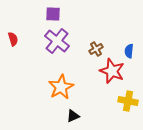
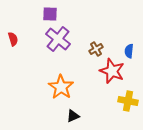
purple square: moved 3 px left
purple cross: moved 1 px right, 2 px up
orange star: rotated 10 degrees counterclockwise
